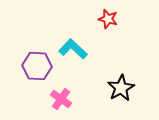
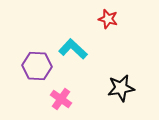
black star: rotated 20 degrees clockwise
